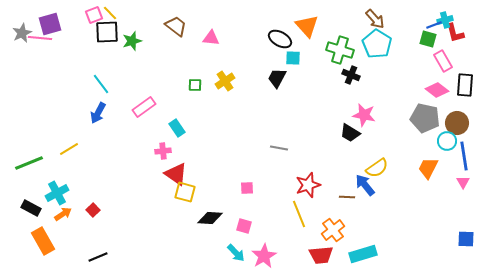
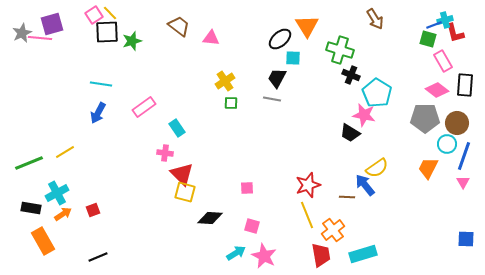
pink square at (94, 15): rotated 12 degrees counterclockwise
brown arrow at (375, 19): rotated 10 degrees clockwise
purple square at (50, 24): moved 2 px right
brown trapezoid at (176, 26): moved 3 px right
orange triangle at (307, 26): rotated 10 degrees clockwise
black ellipse at (280, 39): rotated 70 degrees counterclockwise
cyan pentagon at (377, 44): moved 49 px down
cyan line at (101, 84): rotated 45 degrees counterclockwise
green square at (195, 85): moved 36 px right, 18 px down
gray pentagon at (425, 118): rotated 12 degrees counterclockwise
cyan circle at (447, 141): moved 3 px down
gray line at (279, 148): moved 7 px left, 49 px up
yellow line at (69, 149): moved 4 px left, 3 px down
pink cross at (163, 151): moved 2 px right, 2 px down; rotated 14 degrees clockwise
blue line at (464, 156): rotated 28 degrees clockwise
red triangle at (176, 174): moved 6 px right; rotated 10 degrees clockwise
black rectangle at (31, 208): rotated 18 degrees counterclockwise
red square at (93, 210): rotated 24 degrees clockwise
yellow line at (299, 214): moved 8 px right, 1 px down
pink square at (244, 226): moved 8 px right
cyan arrow at (236, 253): rotated 78 degrees counterclockwise
red trapezoid at (321, 255): rotated 95 degrees counterclockwise
pink star at (264, 256): rotated 15 degrees counterclockwise
